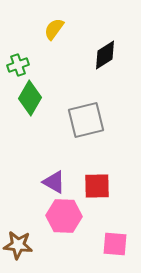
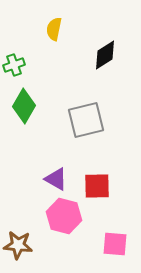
yellow semicircle: rotated 25 degrees counterclockwise
green cross: moved 4 px left
green diamond: moved 6 px left, 8 px down
purple triangle: moved 2 px right, 3 px up
pink hexagon: rotated 12 degrees clockwise
